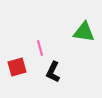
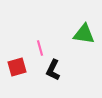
green triangle: moved 2 px down
black L-shape: moved 2 px up
